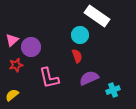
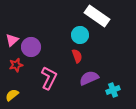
pink L-shape: rotated 140 degrees counterclockwise
